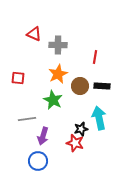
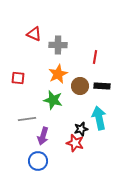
green star: rotated 12 degrees counterclockwise
